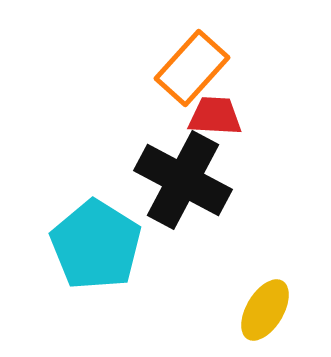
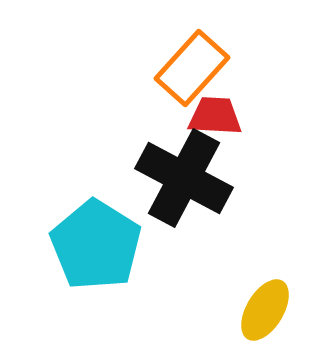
black cross: moved 1 px right, 2 px up
